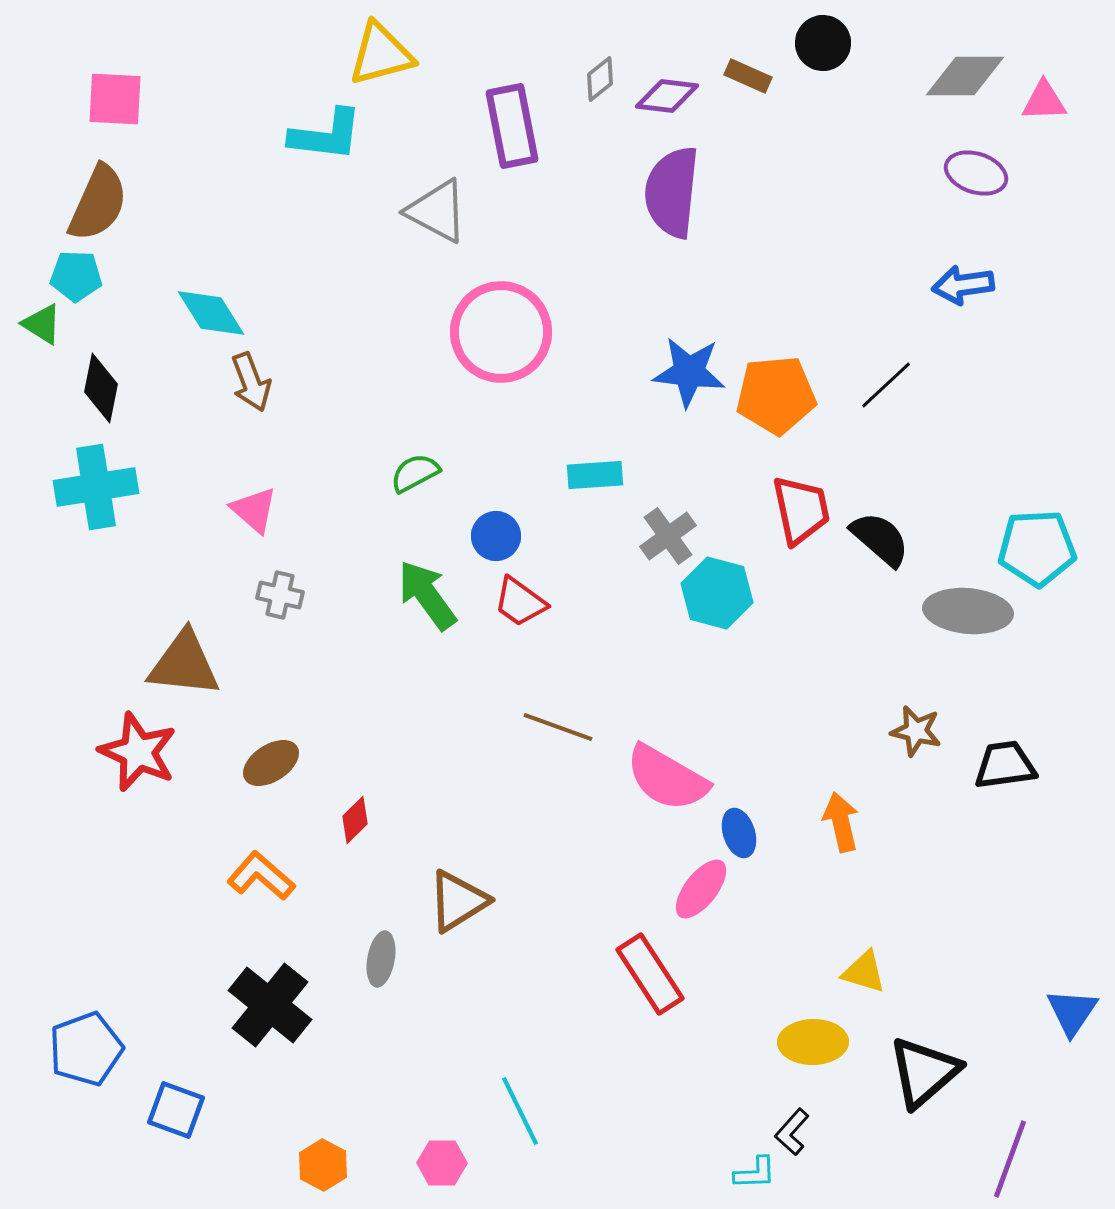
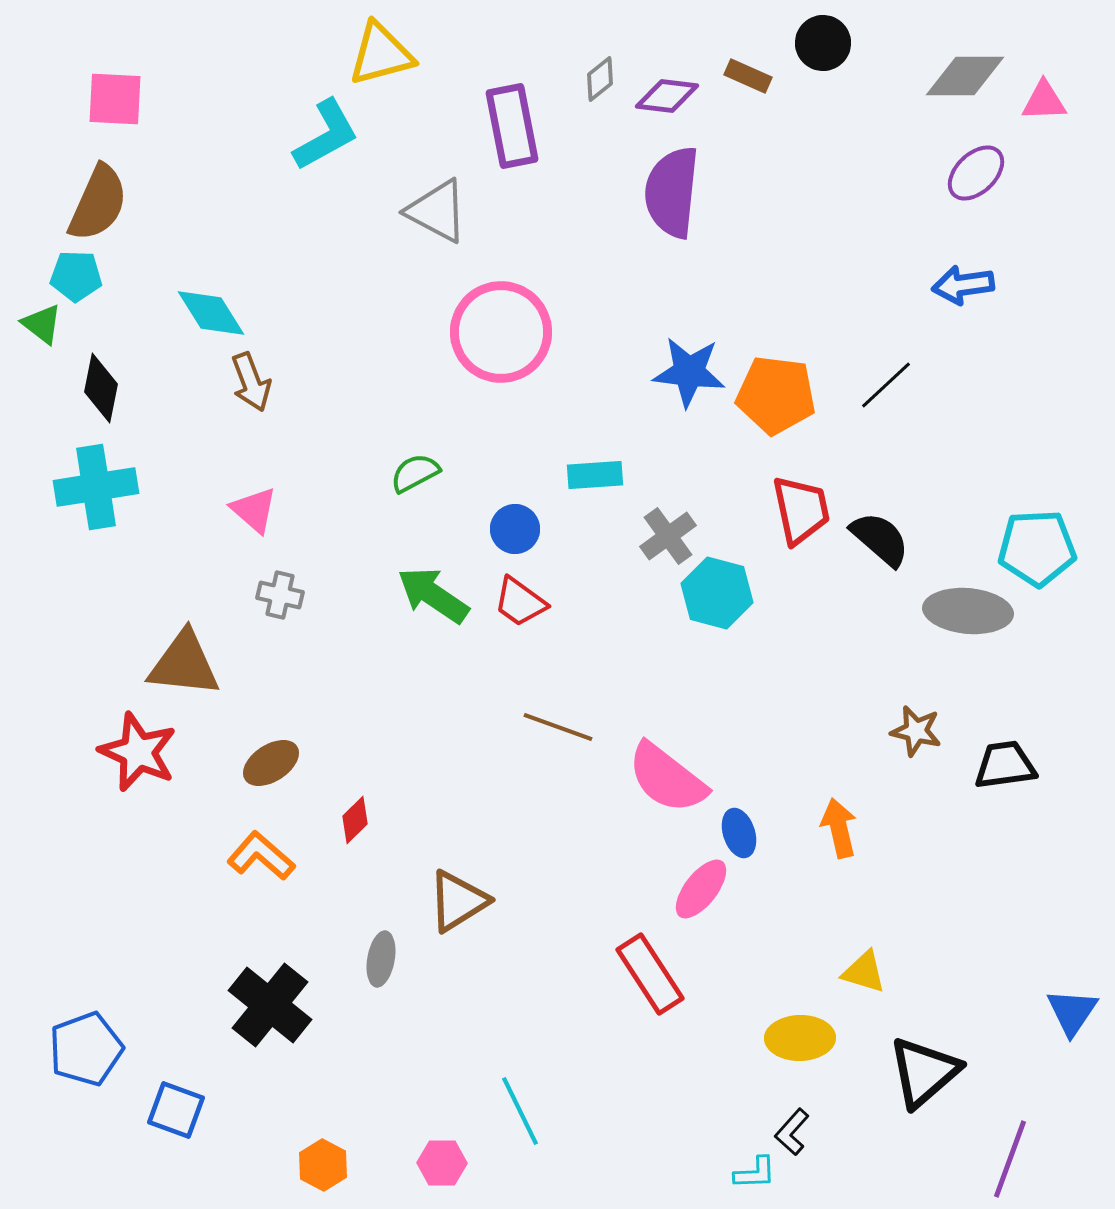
cyan L-shape at (326, 135): rotated 36 degrees counterclockwise
purple ellipse at (976, 173): rotated 62 degrees counterclockwise
green triangle at (42, 324): rotated 6 degrees clockwise
orange pentagon at (776, 395): rotated 12 degrees clockwise
blue circle at (496, 536): moved 19 px right, 7 px up
green arrow at (427, 595): moved 6 px right; rotated 20 degrees counterclockwise
pink semicircle at (667, 778): rotated 8 degrees clockwise
orange arrow at (841, 822): moved 2 px left, 6 px down
orange L-shape at (261, 876): moved 20 px up
yellow ellipse at (813, 1042): moved 13 px left, 4 px up
